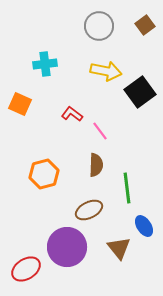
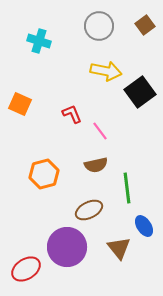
cyan cross: moved 6 px left, 23 px up; rotated 25 degrees clockwise
red L-shape: rotated 30 degrees clockwise
brown semicircle: rotated 75 degrees clockwise
